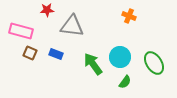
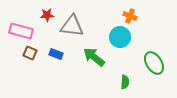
red star: moved 5 px down
orange cross: moved 1 px right
cyan circle: moved 20 px up
green arrow: moved 1 px right, 7 px up; rotated 15 degrees counterclockwise
green semicircle: rotated 32 degrees counterclockwise
